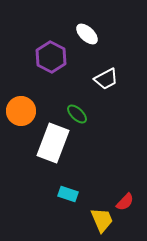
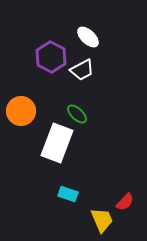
white ellipse: moved 1 px right, 3 px down
white trapezoid: moved 24 px left, 9 px up
white rectangle: moved 4 px right
